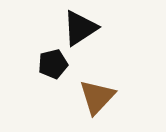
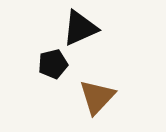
black triangle: rotated 9 degrees clockwise
